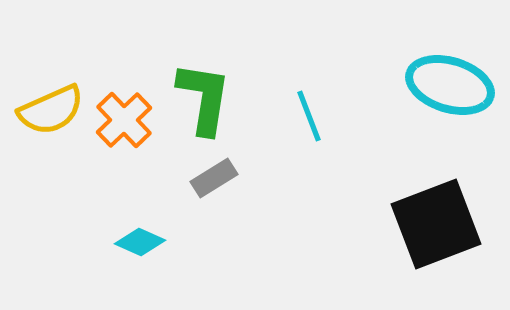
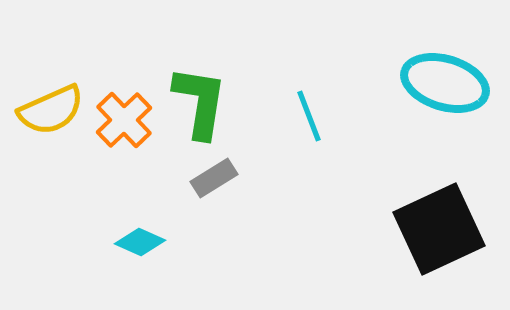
cyan ellipse: moved 5 px left, 2 px up
green L-shape: moved 4 px left, 4 px down
black square: moved 3 px right, 5 px down; rotated 4 degrees counterclockwise
